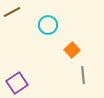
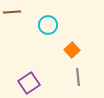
brown line: rotated 24 degrees clockwise
gray line: moved 5 px left, 2 px down
purple square: moved 12 px right
